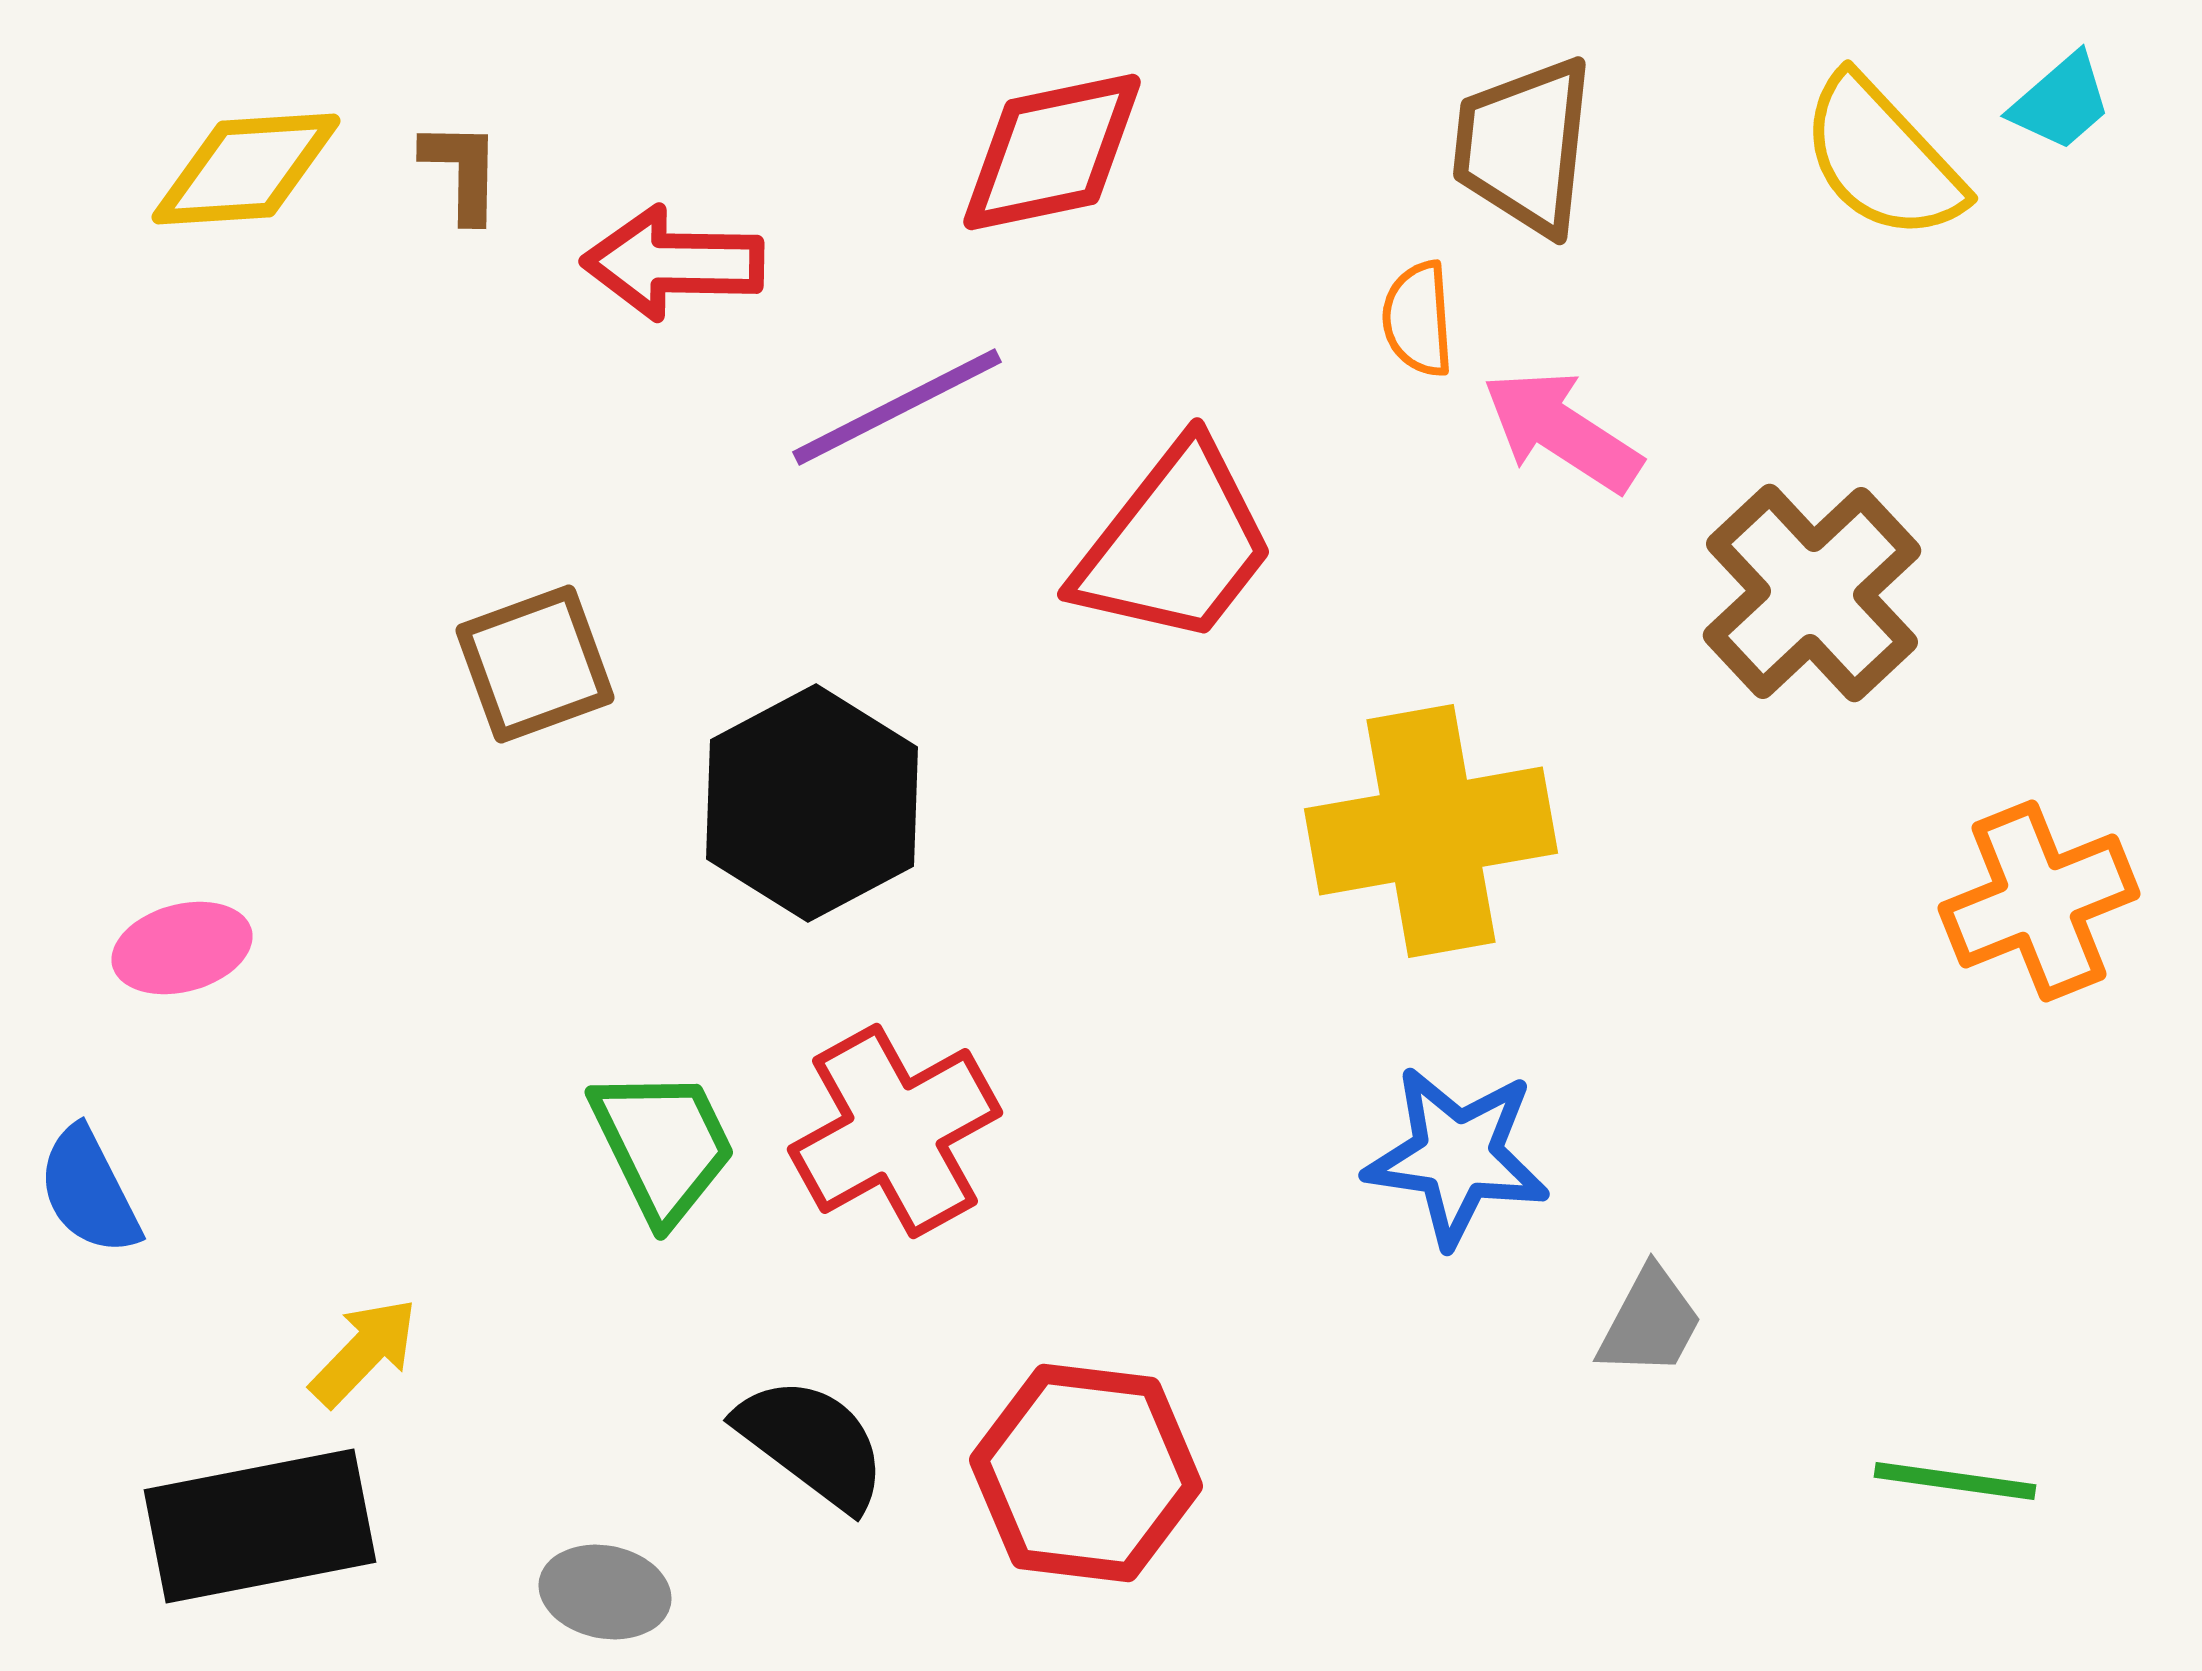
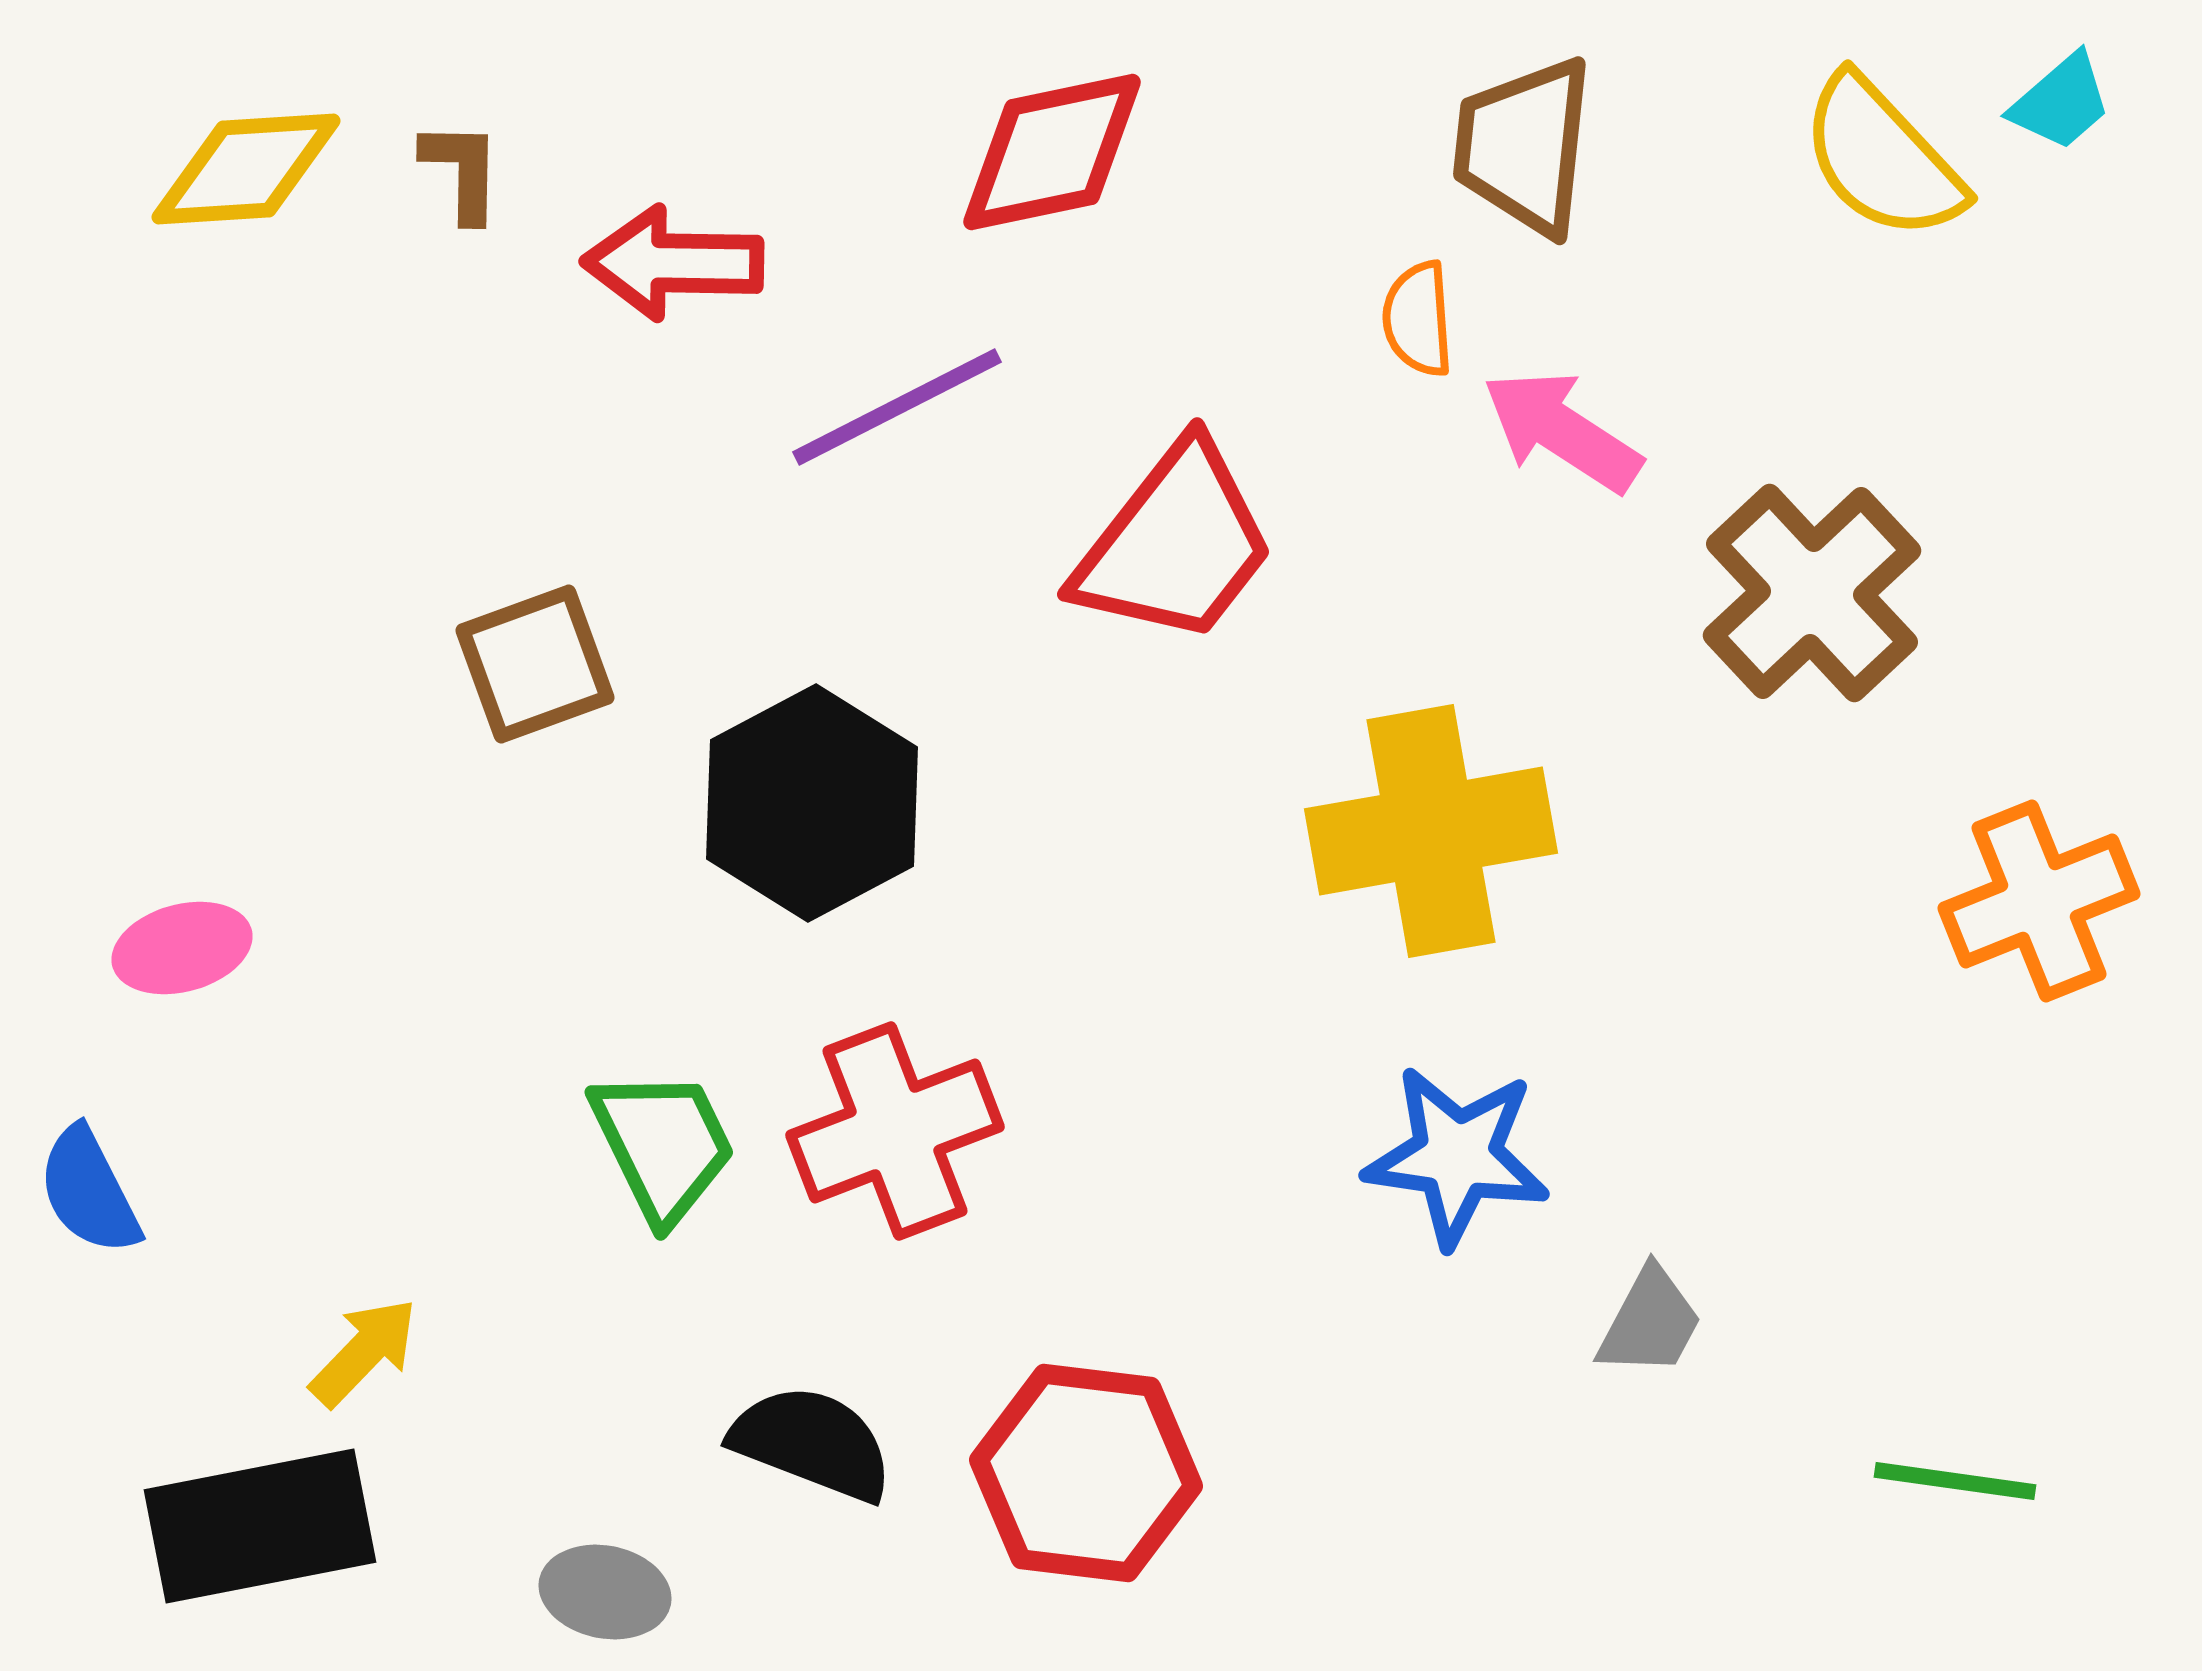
red cross: rotated 8 degrees clockwise
black semicircle: rotated 16 degrees counterclockwise
